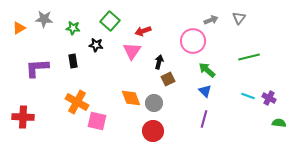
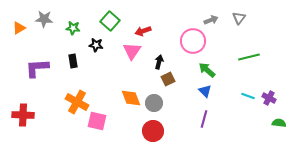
red cross: moved 2 px up
